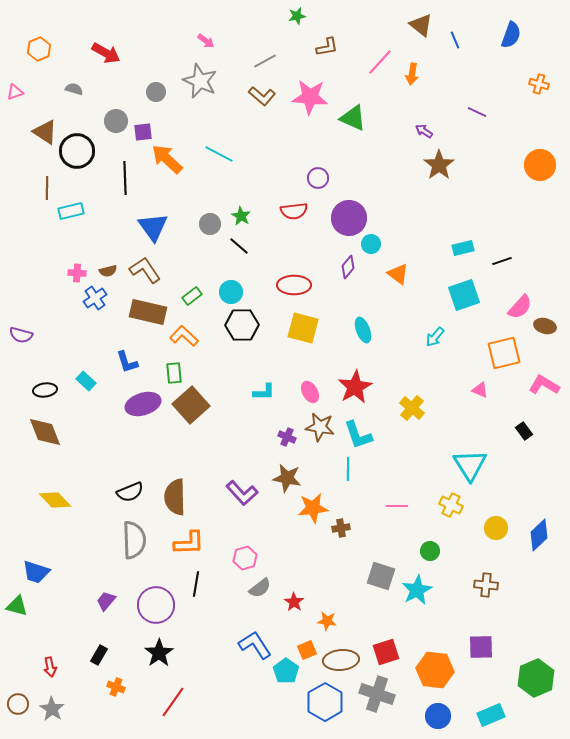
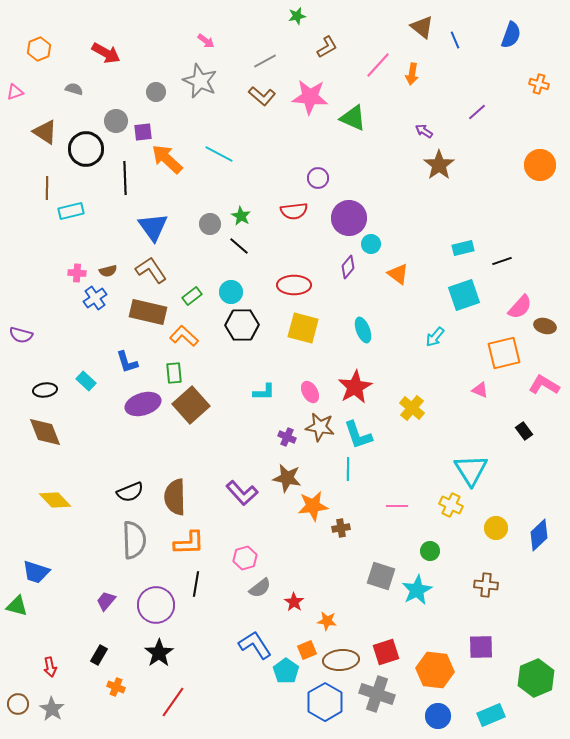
brown triangle at (421, 25): moved 1 px right, 2 px down
brown L-shape at (327, 47): rotated 20 degrees counterclockwise
pink line at (380, 62): moved 2 px left, 3 px down
purple line at (477, 112): rotated 66 degrees counterclockwise
black circle at (77, 151): moved 9 px right, 2 px up
brown L-shape at (145, 270): moved 6 px right
cyan triangle at (470, 465): moved 1 px right, 5 px down
orange star at (313, 508): moved 2 px up
